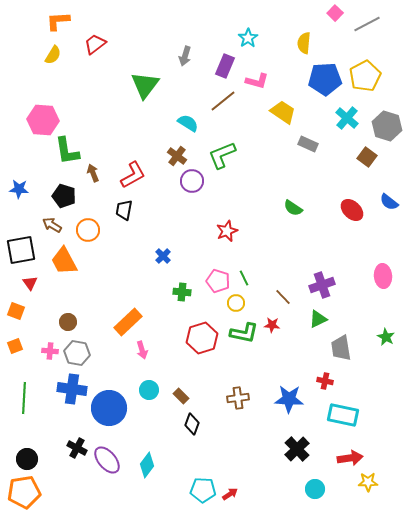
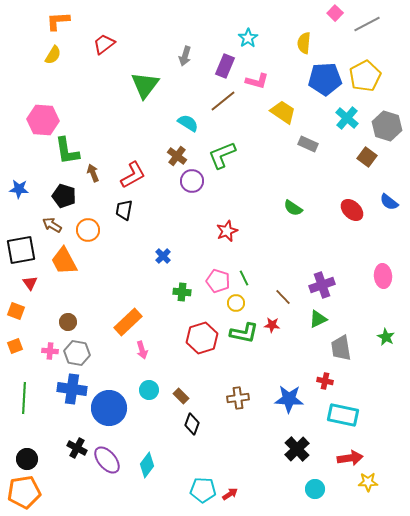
red trapezoid at (95, 44): moved 9 px right
